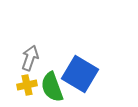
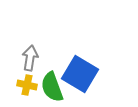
gray arrow: rotated 10 degrees counterclockwise
yellow cross: rotated 24 degrees clockwise
